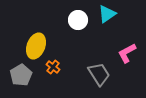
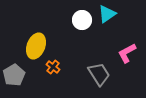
white circle: moved 4 px right
gray pentagon: moved 7 px left
